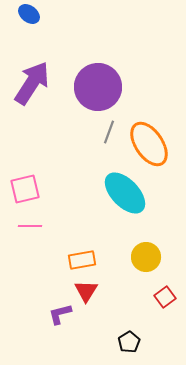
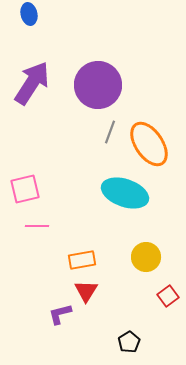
blue ellipse: rotated 40 degrees clockwise
purple circle: moved 2 px up
gray line: moved 1 px right
cyan ellipse: rotated 27 degrees counterclockwise
pink line: moved 7 px right
red square: moved 3 px right, 1 px up
